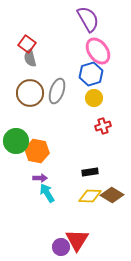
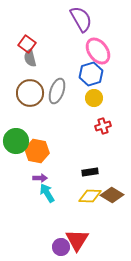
purple semicircle: moved 7 px left
